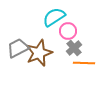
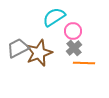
pink circle: moved 5 px right
